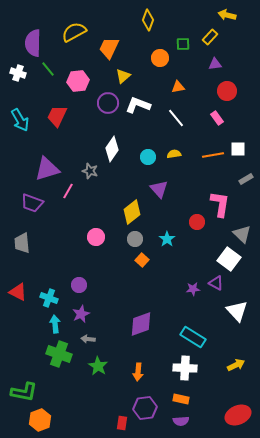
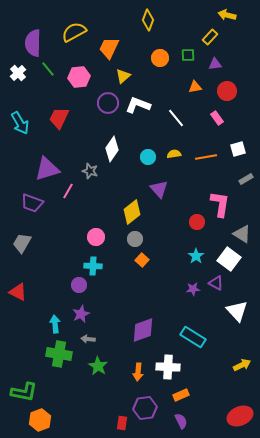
green square at (183, 44): moved 5 px right, 11 px down
white cross at (18, 73): rotated 28 degrees clockwise
pink hexagon at (78, 81): moved 1 px right, 4 px up
orange triangle at (178, 87): moved 17 px right
red trapezoid at (57, 116): moved 2 px right, 2 px down
cyan arrow at (20, 120): moved 3 px down
white square at (238, 149): rotated 14 degrees counterclockwise
orange line at (213, 155): moved 7 px left, 2 px down
gray triangle at (242, 234): rotated 12 degrees counterclockwise
cyan star at (167, 239): moved 29 px right, 17 px down
gray trapezoid at (22, 243): rotated 35 degrees clockwise
cyan cross at (49, 298): moved 44 px right, 32 px up; rotated 18 degrees counterclockwise
purple diamond at (141, 324): moved 2 px right, 6 px down
green cross at (59, 354): rotated 10 degrees counterclockwise
yellow arrow at (236, 365): moved 6 px right
white cross at (185, 368): moved 17 px left, 1 px up
orange rectangle at (181, 399): moved 4 px up; rotated 35 degrees counterclockwise
red ellipse at (238, 415): moved 2 px right, 1 px down
purple semicircle at (181, 421): rotated 112 degrees counterclockwise
